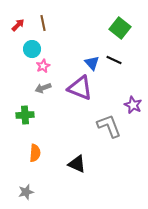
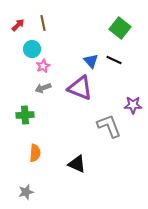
blue triangle: moved 1 px left, 2 px up
purple star: rotated 24 degrees counterclockwise
